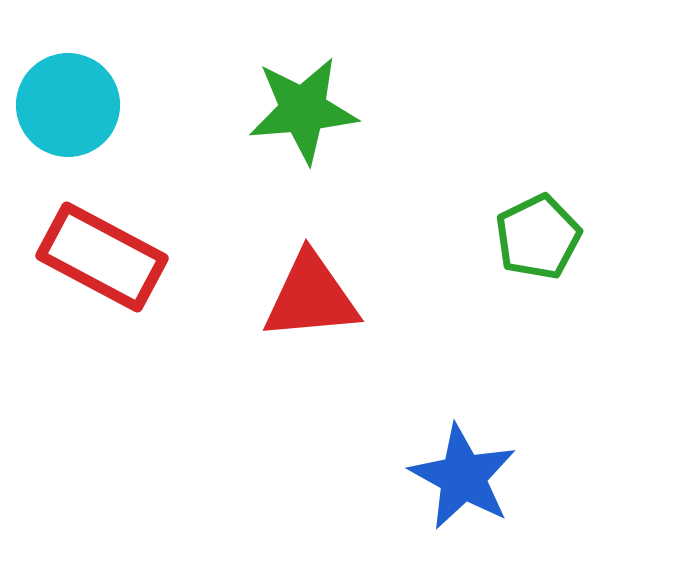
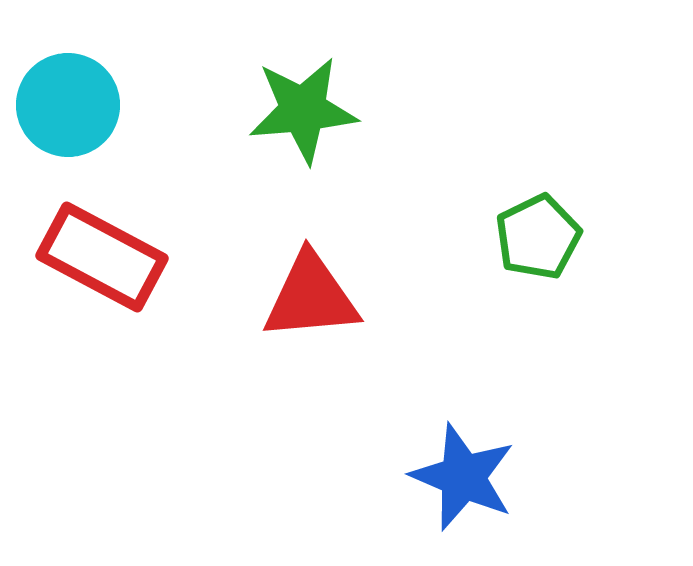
blue star: rotated 6 degrees counterclockwise
